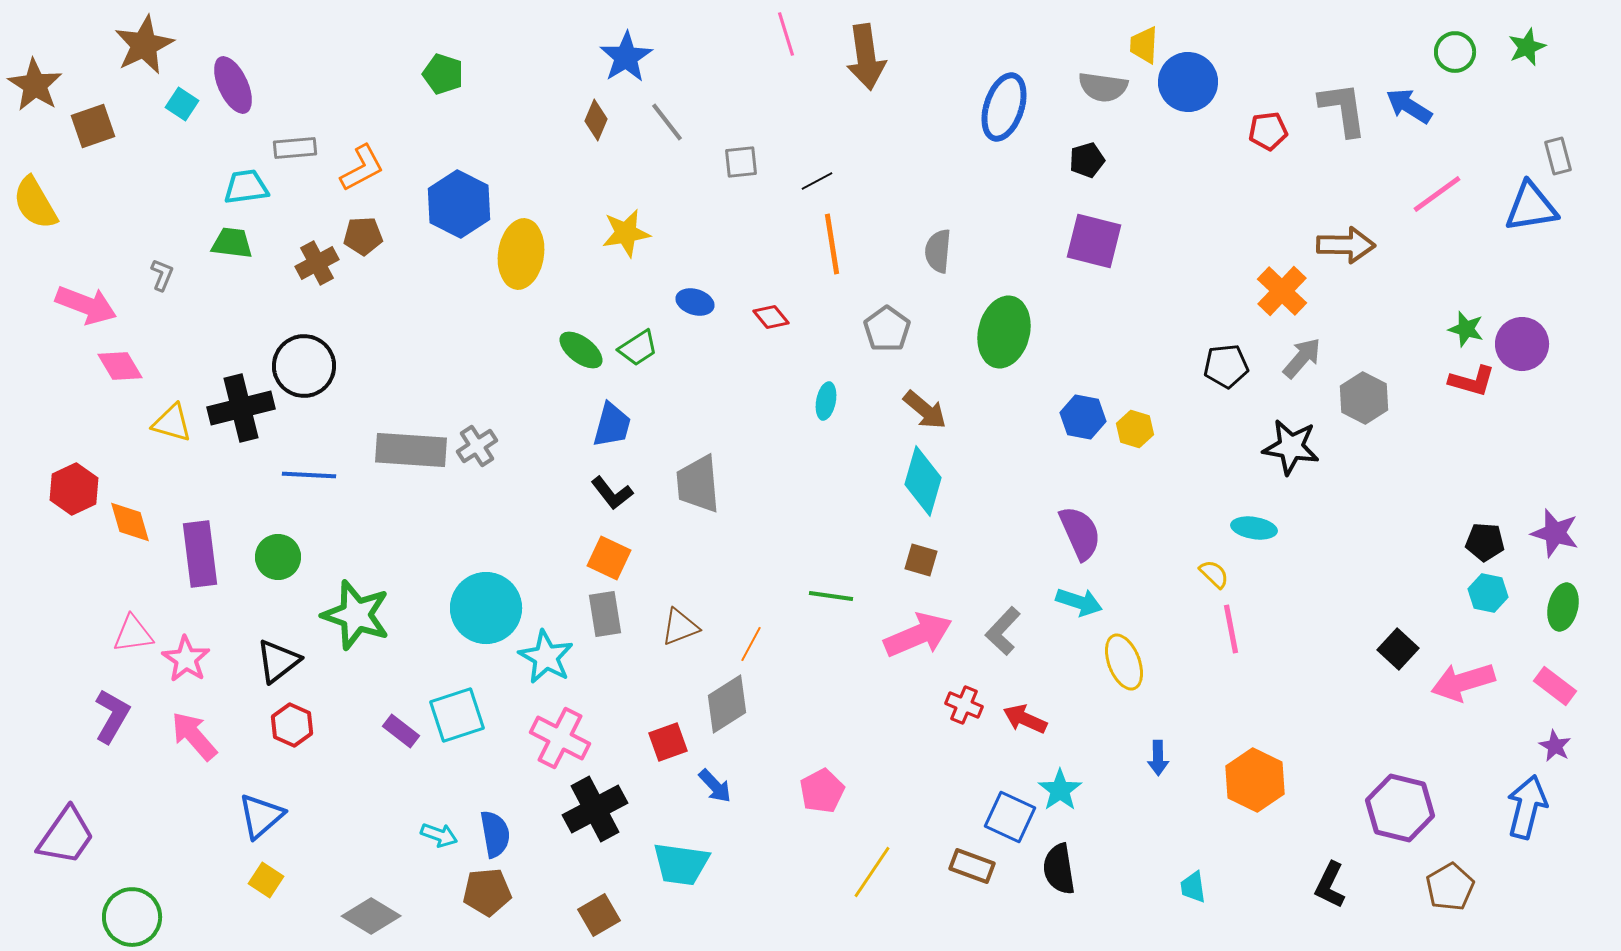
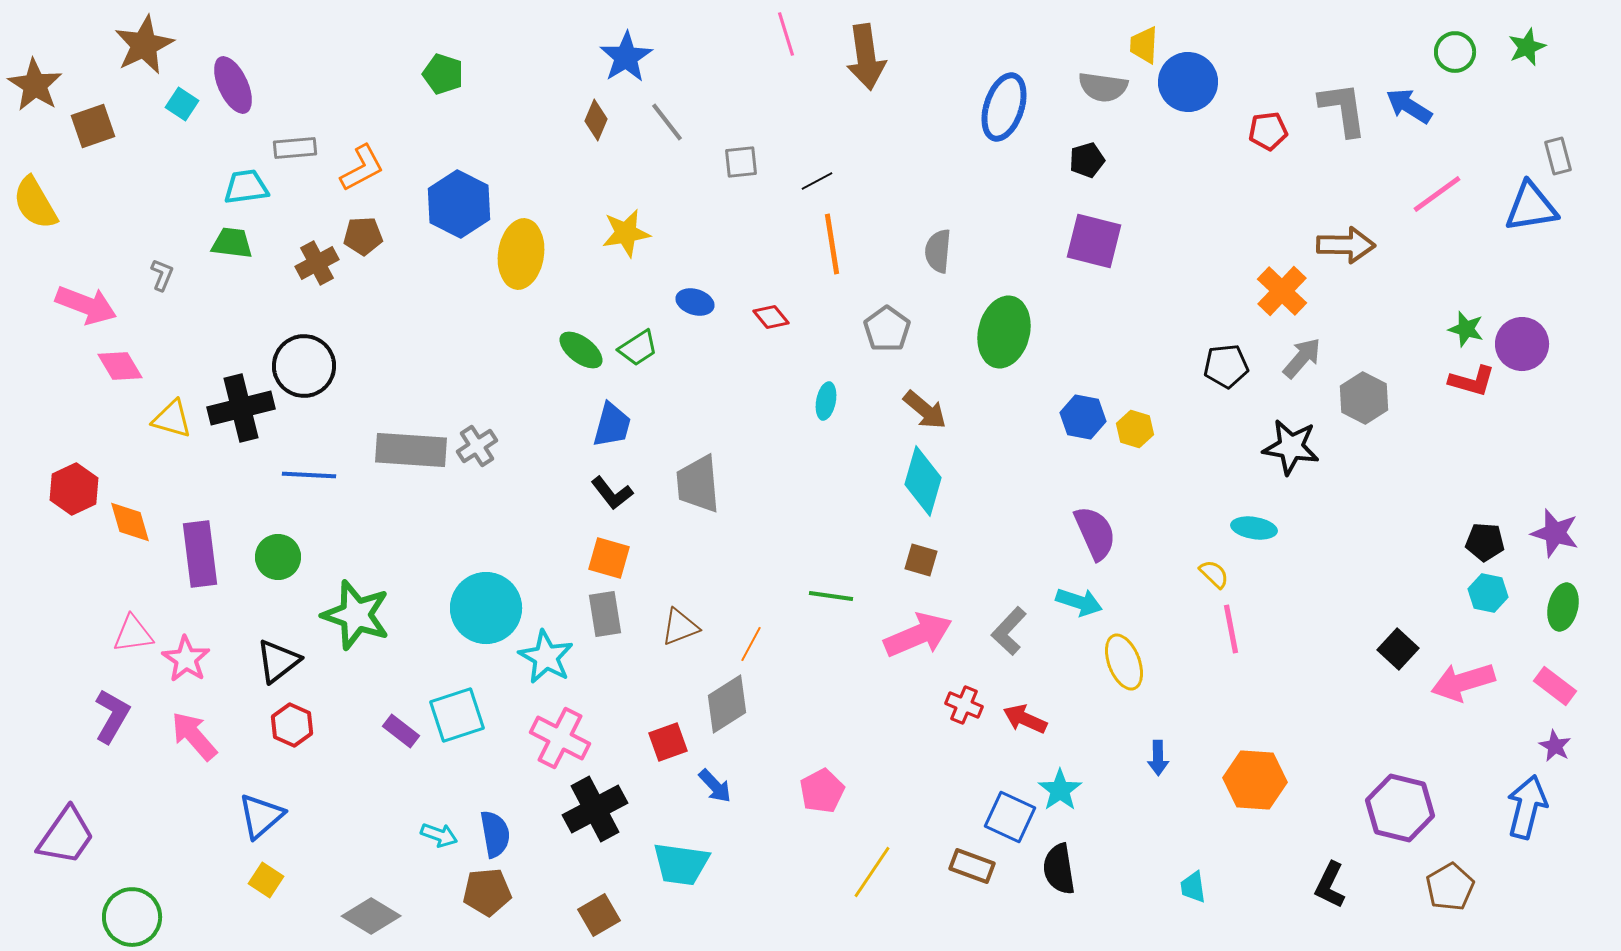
yellow triangle at (172, 423): moved 4 px up
purple semicircle at (1080, 533): moved 15 px right
orange square at (609, 558): rotated 9 degrees counterclockwise
gray L-shape at (1003, 631): moved 6 px right
orange hexagon at (1255, 780): rotated 22 degrees counterclockwise
